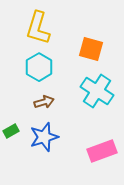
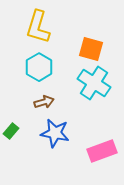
yellow L-shape: moved 1 px up
cyan cross: moved 3 px left, 8 px up
green rectangle: rotated 21 degrees counterclockwise
blue star: moved 11 px right, 4 px up; rotated 28 degrees clockwise
